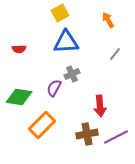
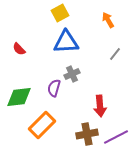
red semicircle: rotated 48 degrees clockwise
purple semicircle: rotated 12 degrees counterclockwise
green diamond: rotated 16 degrees counterclockwise
